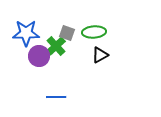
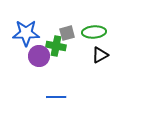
gray square: rotated 35 degrees counterclockwise
green cross: rotated 36 degrees counterclockwise
